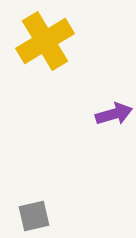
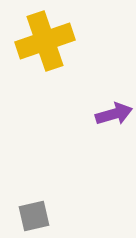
yellow cross: rotated 12 degrees clockwise
